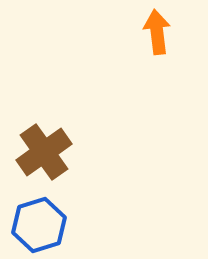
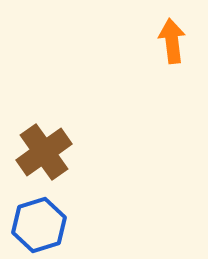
orange arrow: moved 15 px right, 9 px down
